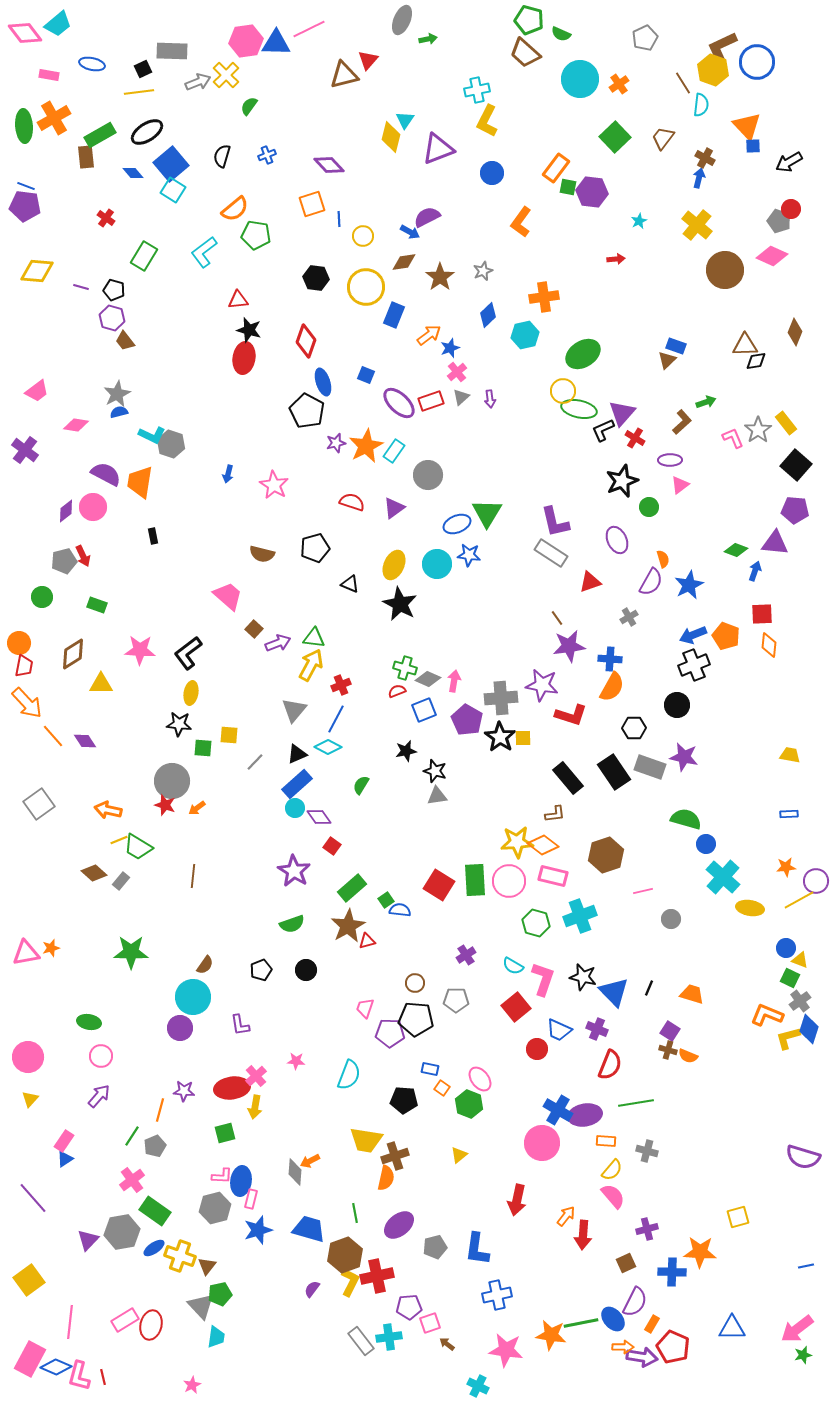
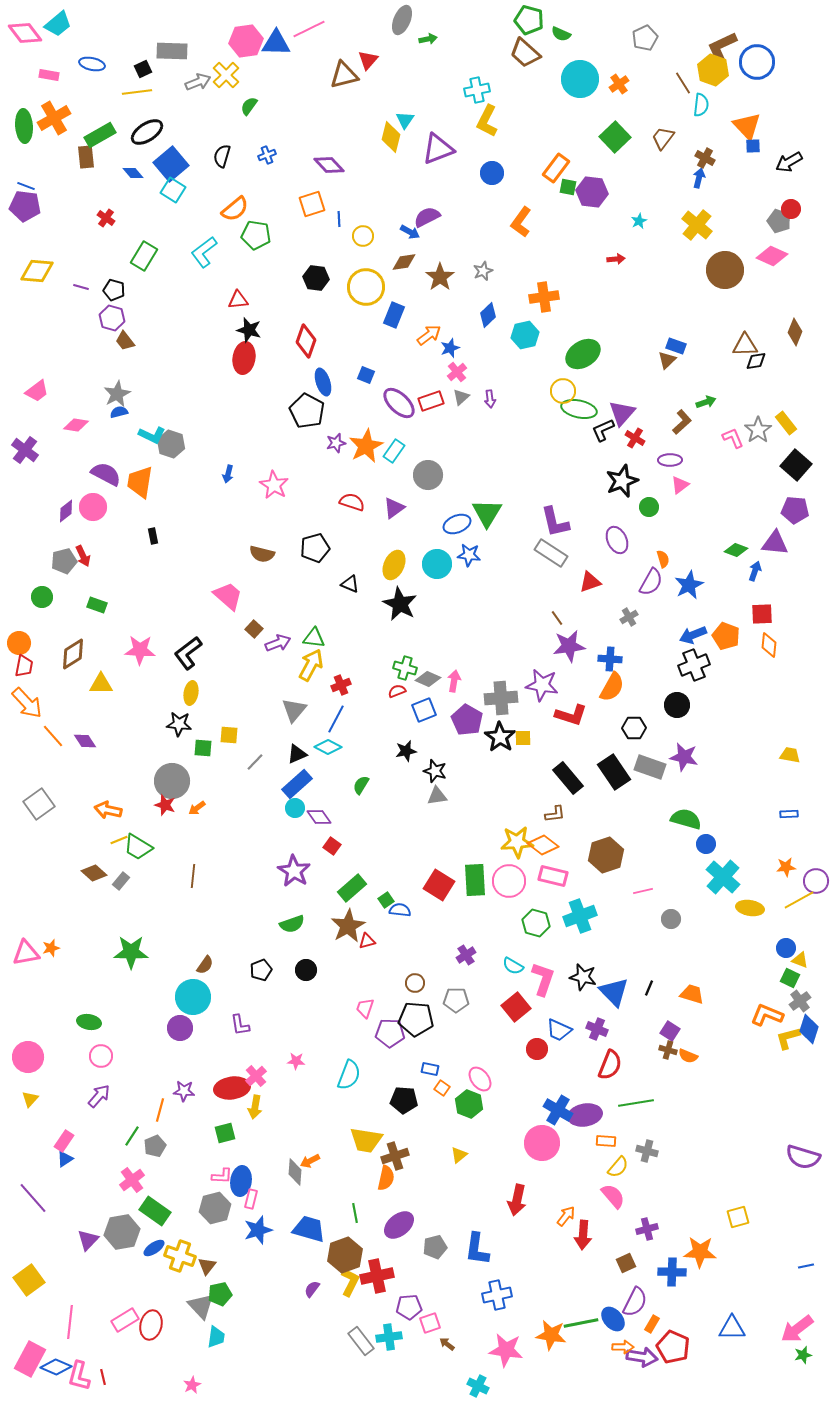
yellow line at (139, 92): moved 2 px left
yellow semicircle at (612, 1170): moved 6 px right, 3 px up
